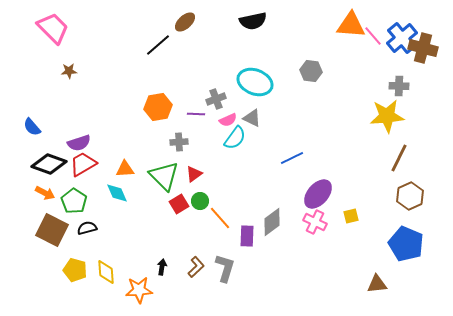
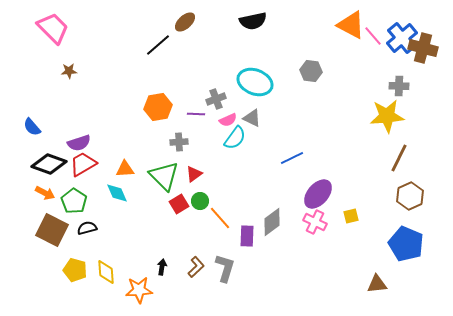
orange triangle at (351, 25): rotated 24 degrees clockwise
